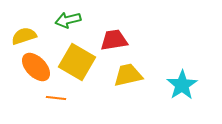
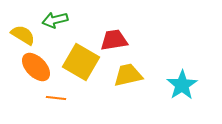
green arrow: moved 13 px left
yellow semicircle: moved 1 px left, 1 px up; rotated 50 degrees clockwise
yellow square: moved 4 px right
